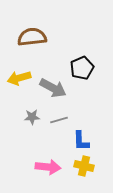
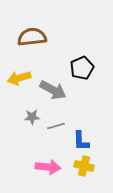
gray arrow: moved 2 px down
gray line: moved 3 px left, 6 px down
